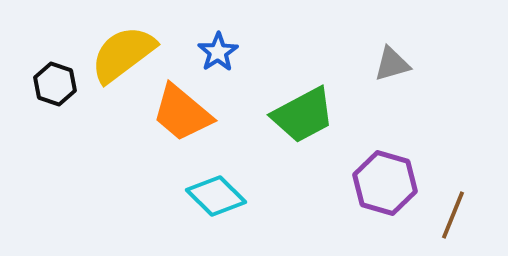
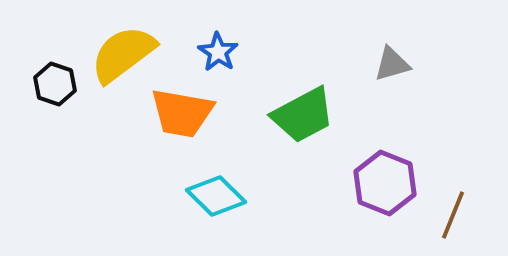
blue star: rotated 6 degrees counterclockwise
orange trapezoid: rotated 30 degrees counterclockwise
purple hexagon: rotated 6 degrees clockwise
